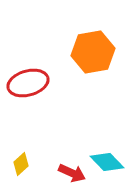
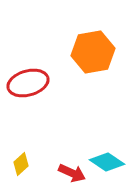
cyan diamond: rotated 12 degrees counterclockwise
